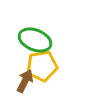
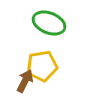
green ellipse: moved 14 px right, 17 px up
